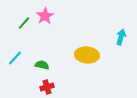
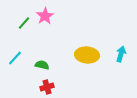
cyan arrow: moved 17 px down
